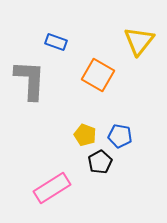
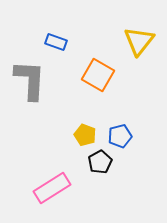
blue pentagon: rotated 25 degrees counterclockwise
